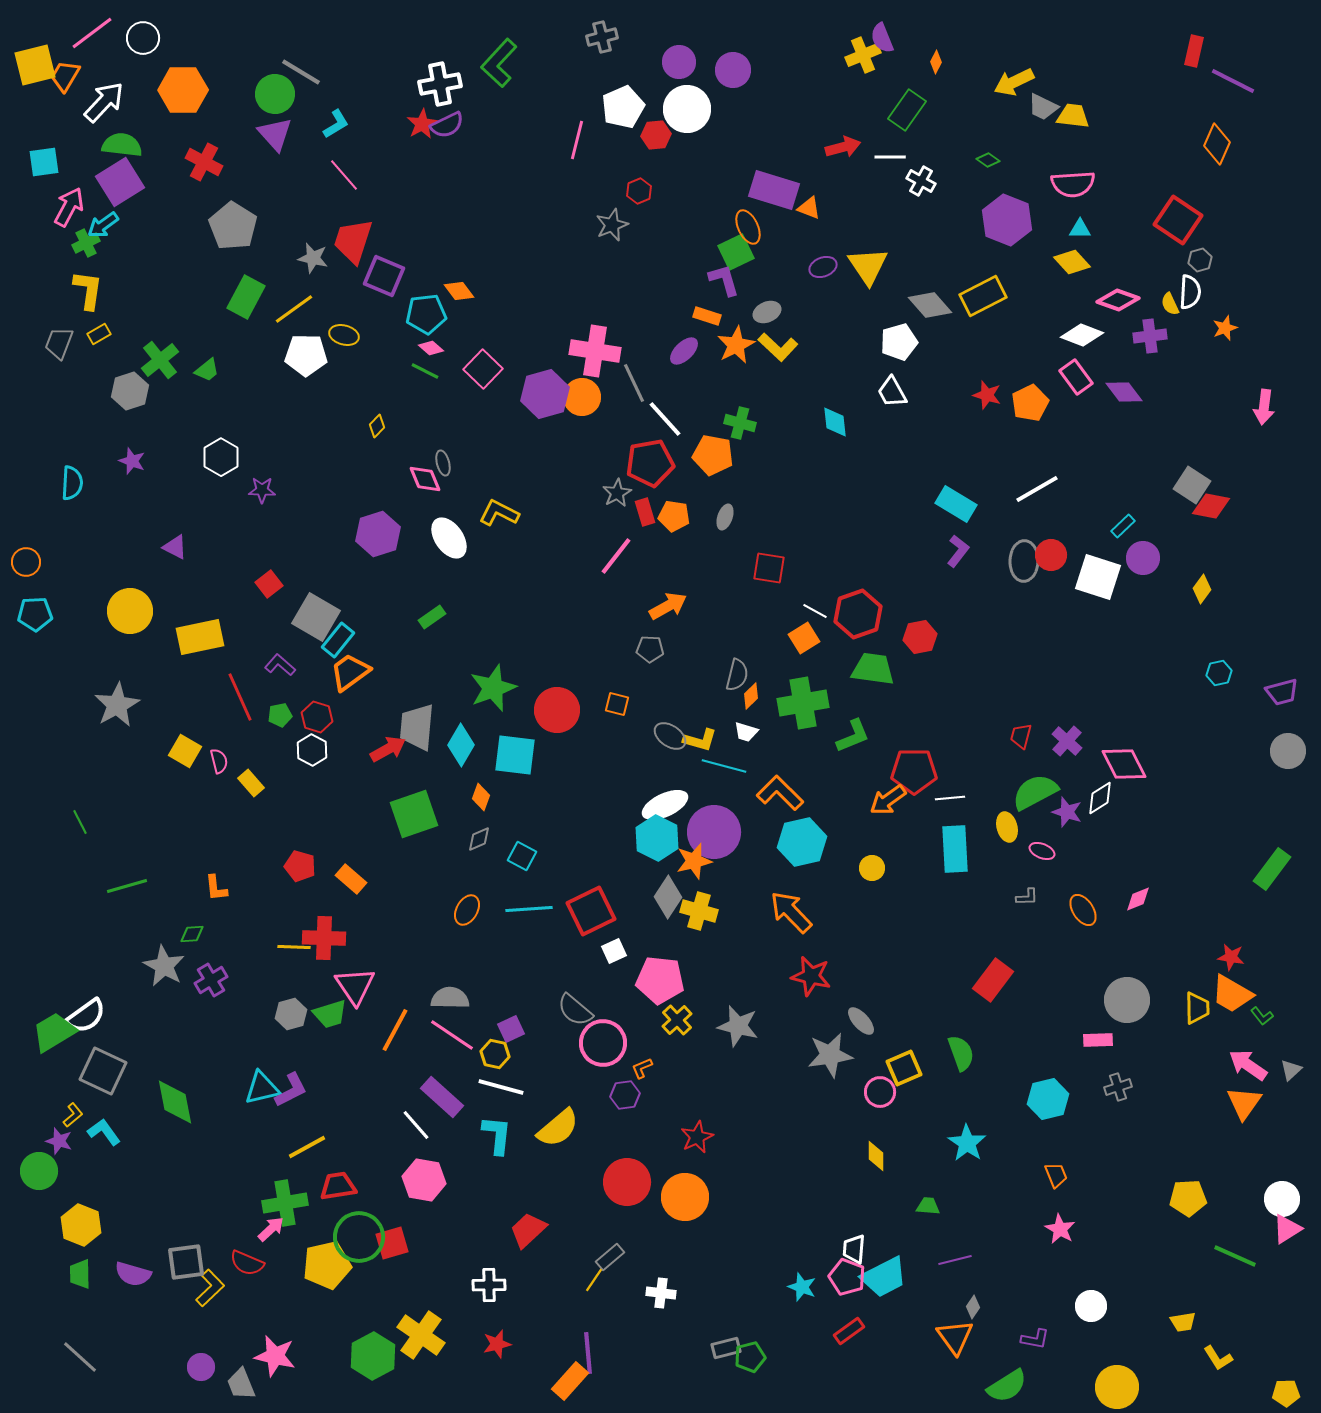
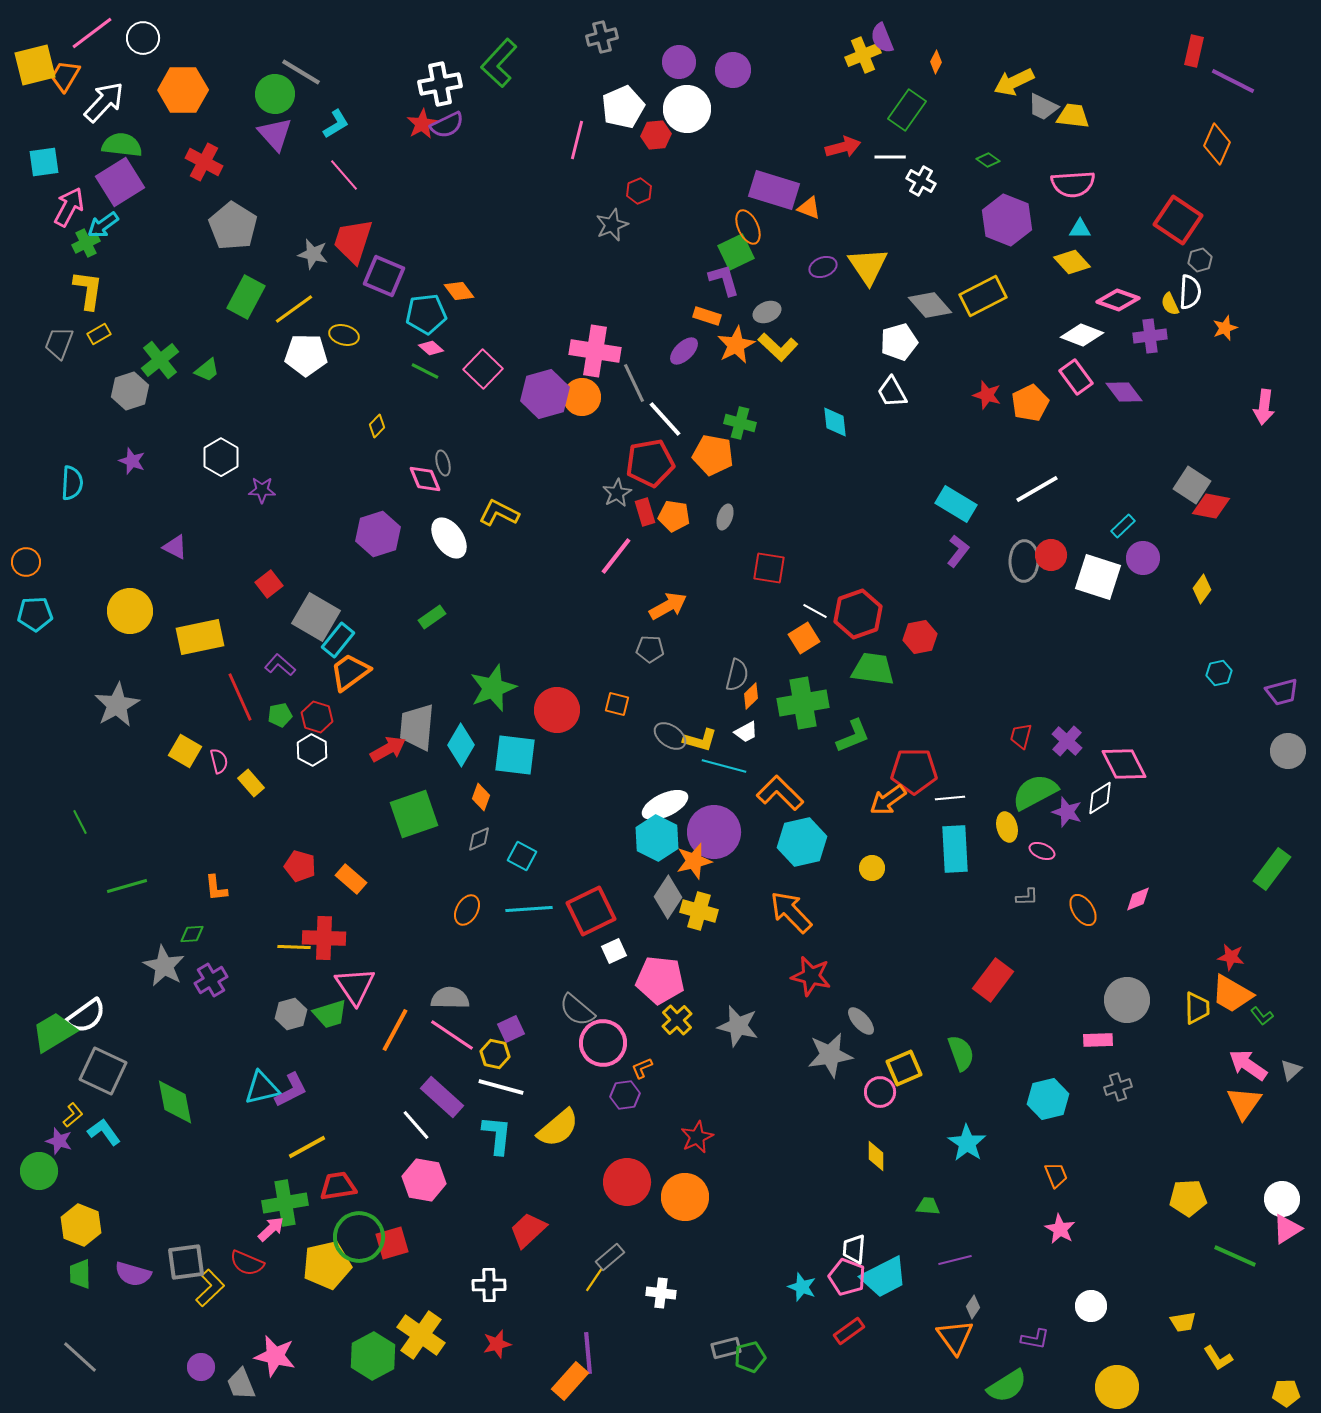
gray star at (313, 258): moved 4 px up
white trapezoid at (746, 732): rotated 45 degrees counterclockwise
gray semicircle at (575, 1010): moved 2 px right
